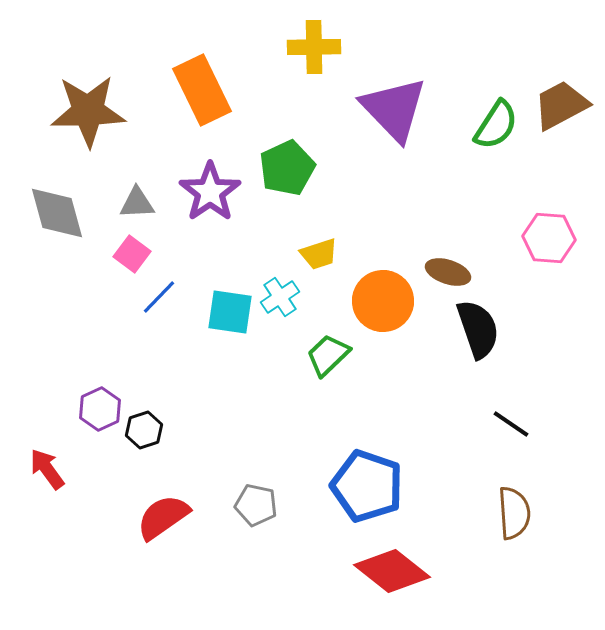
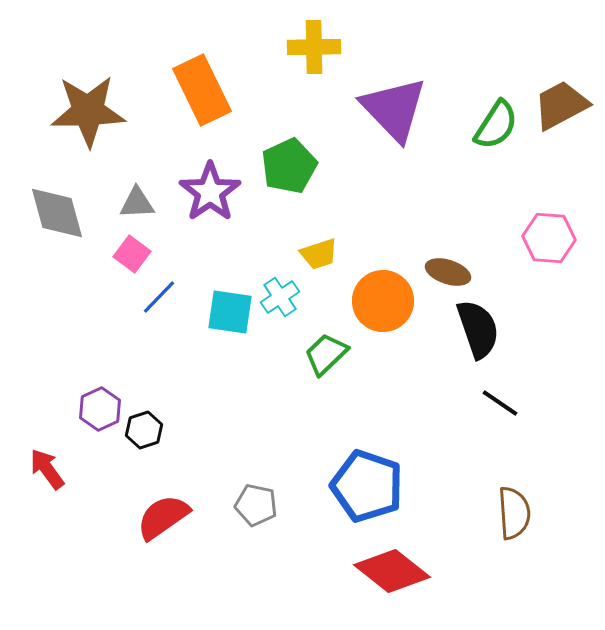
green pentagon: moved 2 px right, 2 px up
green trapezoid: moved 2 px left, 1 px up
black line: moved 11 px left, 21 px up
